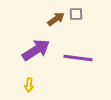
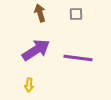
brown arrow: moved 16 px left, 6 px up; rotated 72 degrees counterclockwise
